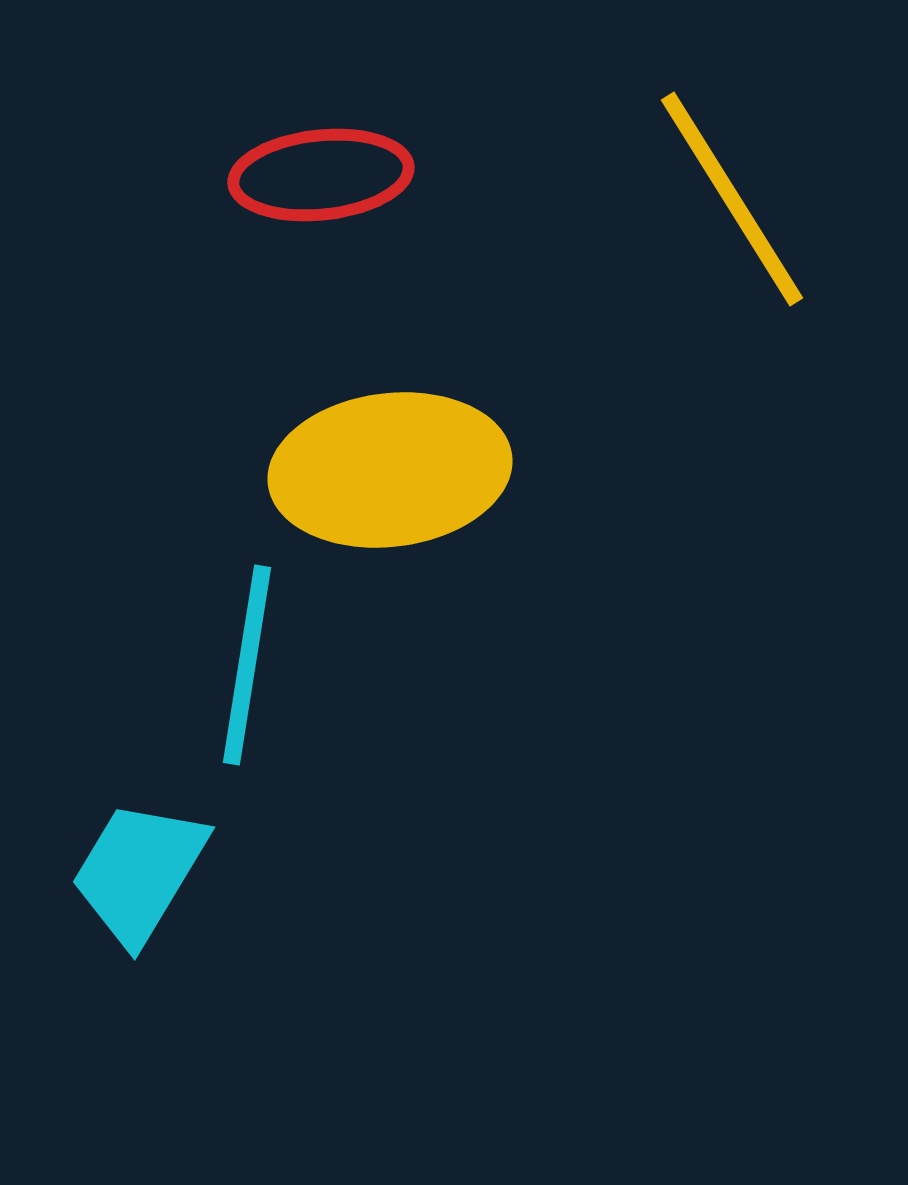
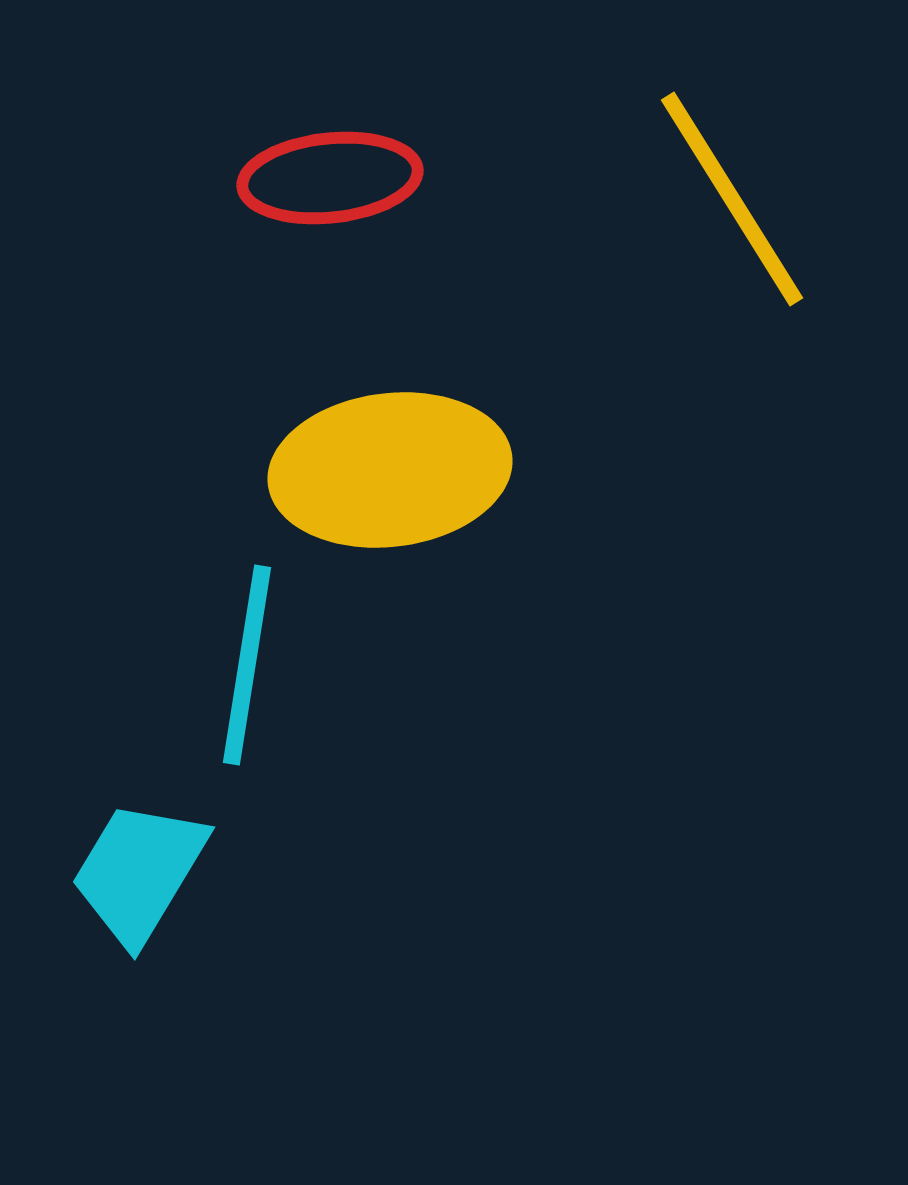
red ellipse: moved 9 px right, 3 px down
